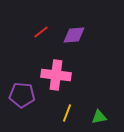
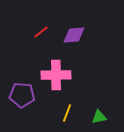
pink cross: rotated 8 degrees counterclockwise
